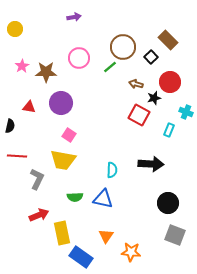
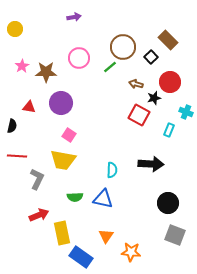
black semicircle: moved 2 px right
